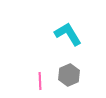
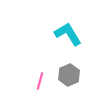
pink line: rotated 18 degrees clockwise
